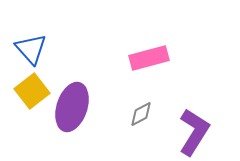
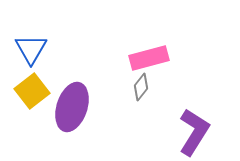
blue triangle: rotated 12 degrees clockwise
gray diamond: moved 27 px up; rotated 24 degrees counterclockwise
